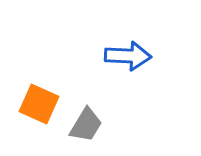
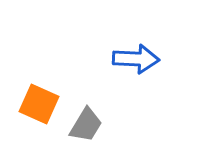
blue arrow: moved 8 px right, 3 px down
